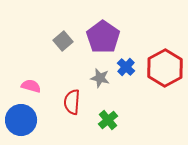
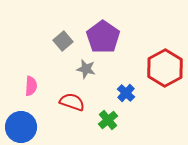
blue cross: moved 26 px down
gray star: moved 14 px left, 9 px up
pink semicircle: rotated 78 degrees clockwise
red semicircle: rotated 105 degrees clockwise
blue circle: moved 7 px down
